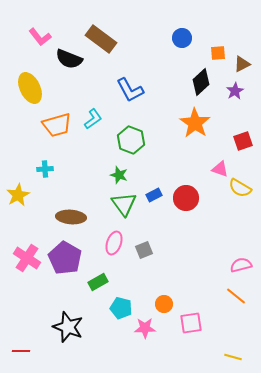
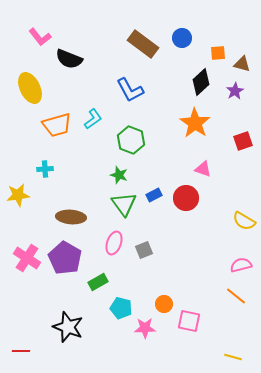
brown rectangle: moved 42 px right, 5 px down
brown triangle: rotated 42 degrees clockwise
pink triangle: moved 17 px left
yellow semicircle: moved 4 px right, 33 px down
yellow star: rotated 20 degrees clockwise
pink square: moved 2 px left, 2 px up; rotated 20 degrees clockwise
